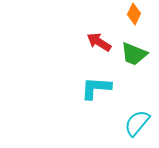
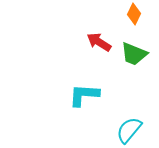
cyan L-shape: moved 12 px left, 7 px down
cyan semicircle: moved 8 px left, 7 px down
